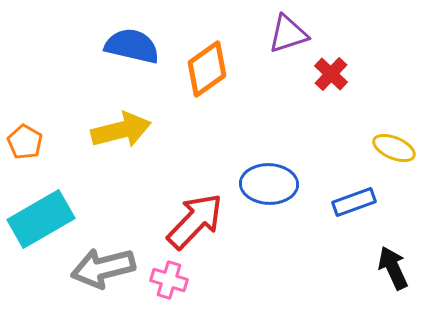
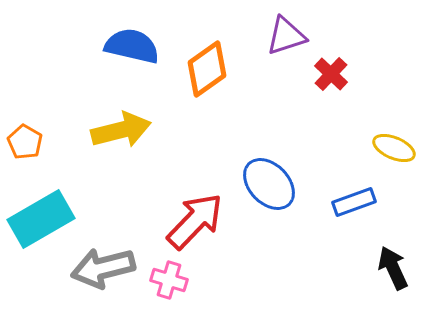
purple triangle: moved 2 px left, 2 px down
blue ellipse: rotated 44 degrees clockwise
